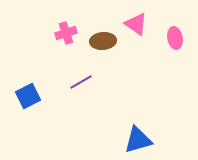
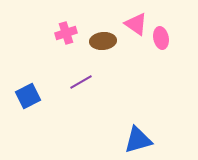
pink ellipse: moved 14 px left
